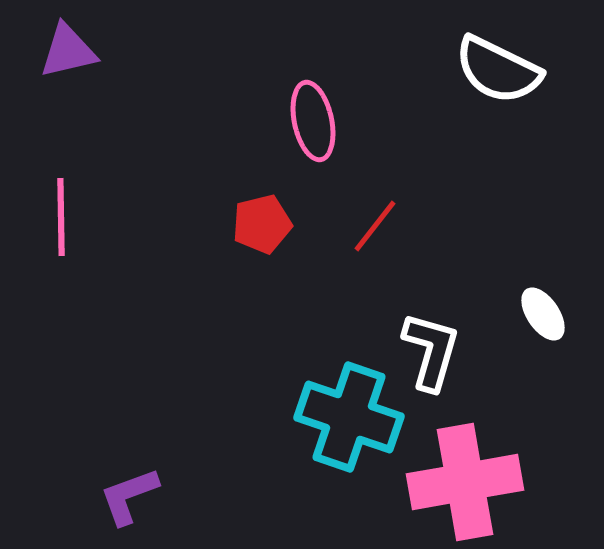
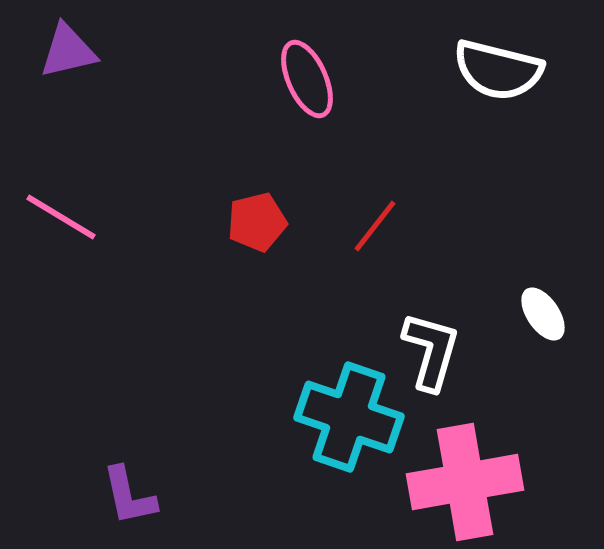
white semicircle: rotated 12 degrees counterclockwise
pink ellipse: moved 6 px left, 42 px up; rotated 12 degrees counterclockwise
pink line: rotated 58 degrees counterclockwise
red pentagon: moved 5 px left, 2 px up
purple L-shape: rotated 82 degrees counterclockwise
